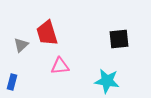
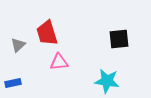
gray triangle: moved 3 px left
pink triangle: moved 1 px left, 4 px up
blue rectangle: moved 1 px right, 1 px down; rotated 63 degrees clockwise
